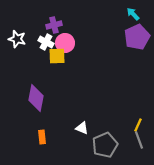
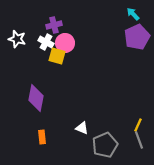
yellow square: rotated 18 degrees clockwise
